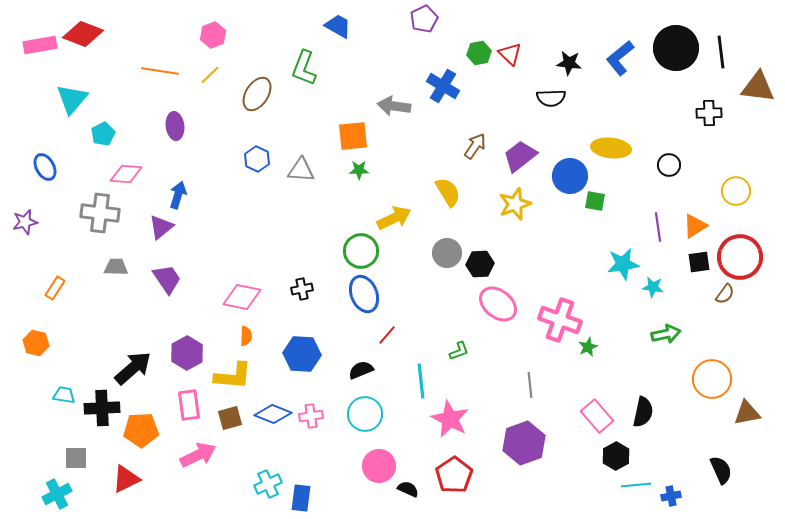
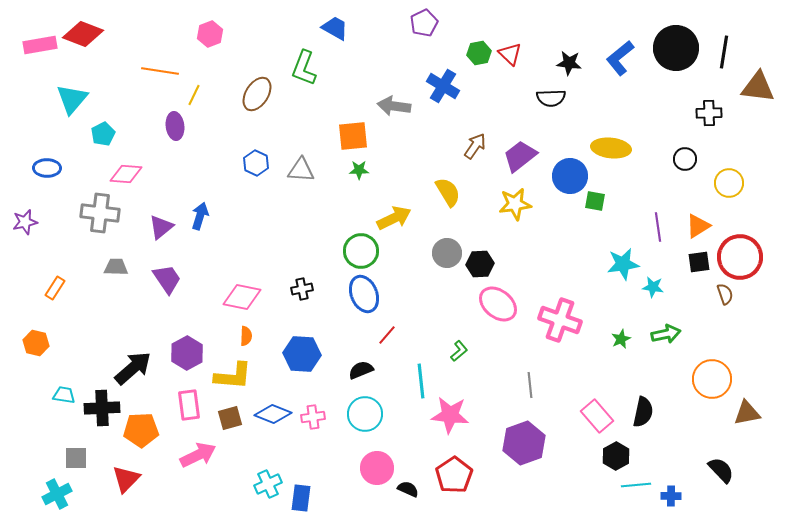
purple pentagon at (424, 19): moved 4 px down
blue trapezoid at (338, 26): moved 3 px left, 2 px down
pink hexagon at (213, 35): moved 3 px left, 1 px up
black line at (721, 52): moved 3 px right; rotated 16 degrees clockwise
yellow line at (210, 75): moved 16 px left, 20 px down; rotated 20 degrees counterclockwise
blue hexagon at (257, 159): moved 1 px left, 4 px down
black circle at (669, 165): moved 16 px right, 6 px up
blue ellipse at (45, 167): moved 2 px right, 1 px down; rotated 60 degrees counterclockwise
yellow circle at (736, 191): moved 7 px left, 8 px up
blue arrow at (178, 195): moved 22 px right, 21 px down
yellow star at (515, 204): rotated 12 degrees clockwise
orange triangle at (695, 226): moved 3 px right
brown semicircle at (725, 294): rotated 55 degrees counterclockwise
green star at (588, 347): moved 33 px right, 8 px up
green L-shape at (459, 351): rotated 20 degrees counterclockwise
pink cross at (311, 416): moved 2 px right, 1 px down
pink star at (450, 419): moved 4 px up; rotated 21 degrees counterclockwise
pink circle at (379, 466): moved 2 px left, 2 px down
black semicircle at (721, 470): rotated 20 degrees counterclockwise
red triangle at (126, 479): rotated 20 degrees counterclockwise
blue cross at (671, 496): rotated 12 degrees clockwise
